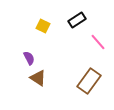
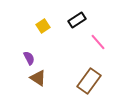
yellow square: rotated 32 degrees clockwise
